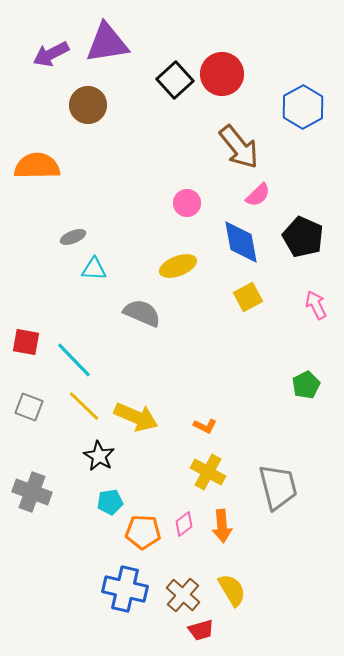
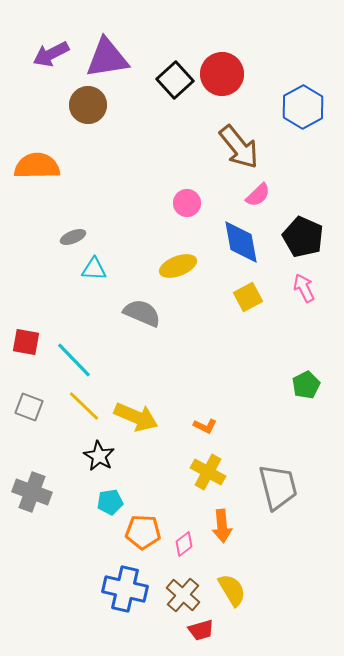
purple triangle: moved 15 px down
pink arrow: moved 12 px left, 17 px up
pink diamond: moved 20 px down
